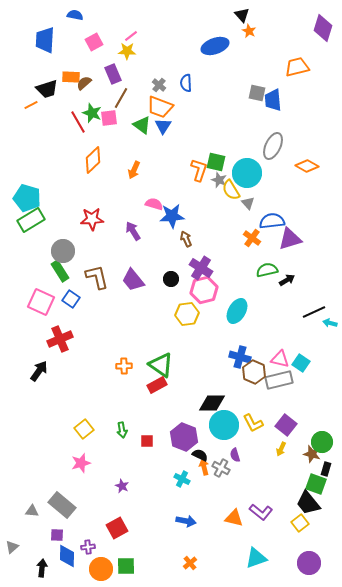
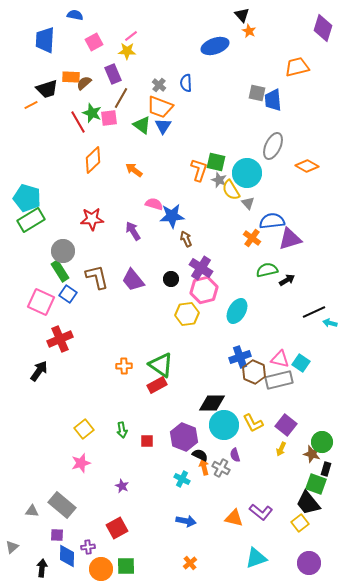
orange arrow at (134, 170): rotated 102 degrees clockwise
blue square at (71, 299): moved 3 px left, 5 px up
blue cross at (240, 357): rotated 35 degrees counterclockwise
